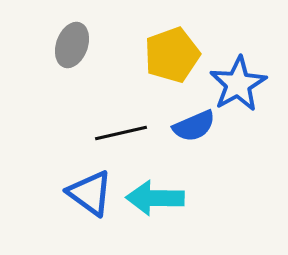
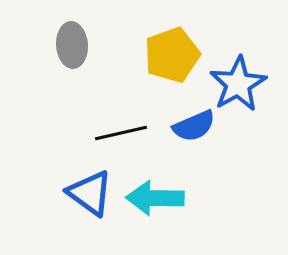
gray ellipse: rotated 24 degrees counterclockwise
